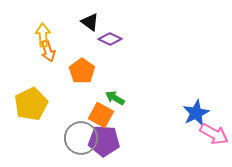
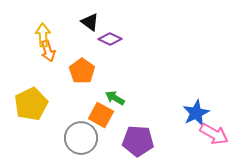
purple pentagon: moved 34 px right
